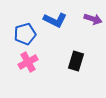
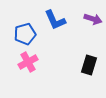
blue L-shape: rotated 40 degrees clockwise
black rectangle: moved 13 px right, 4 px down
